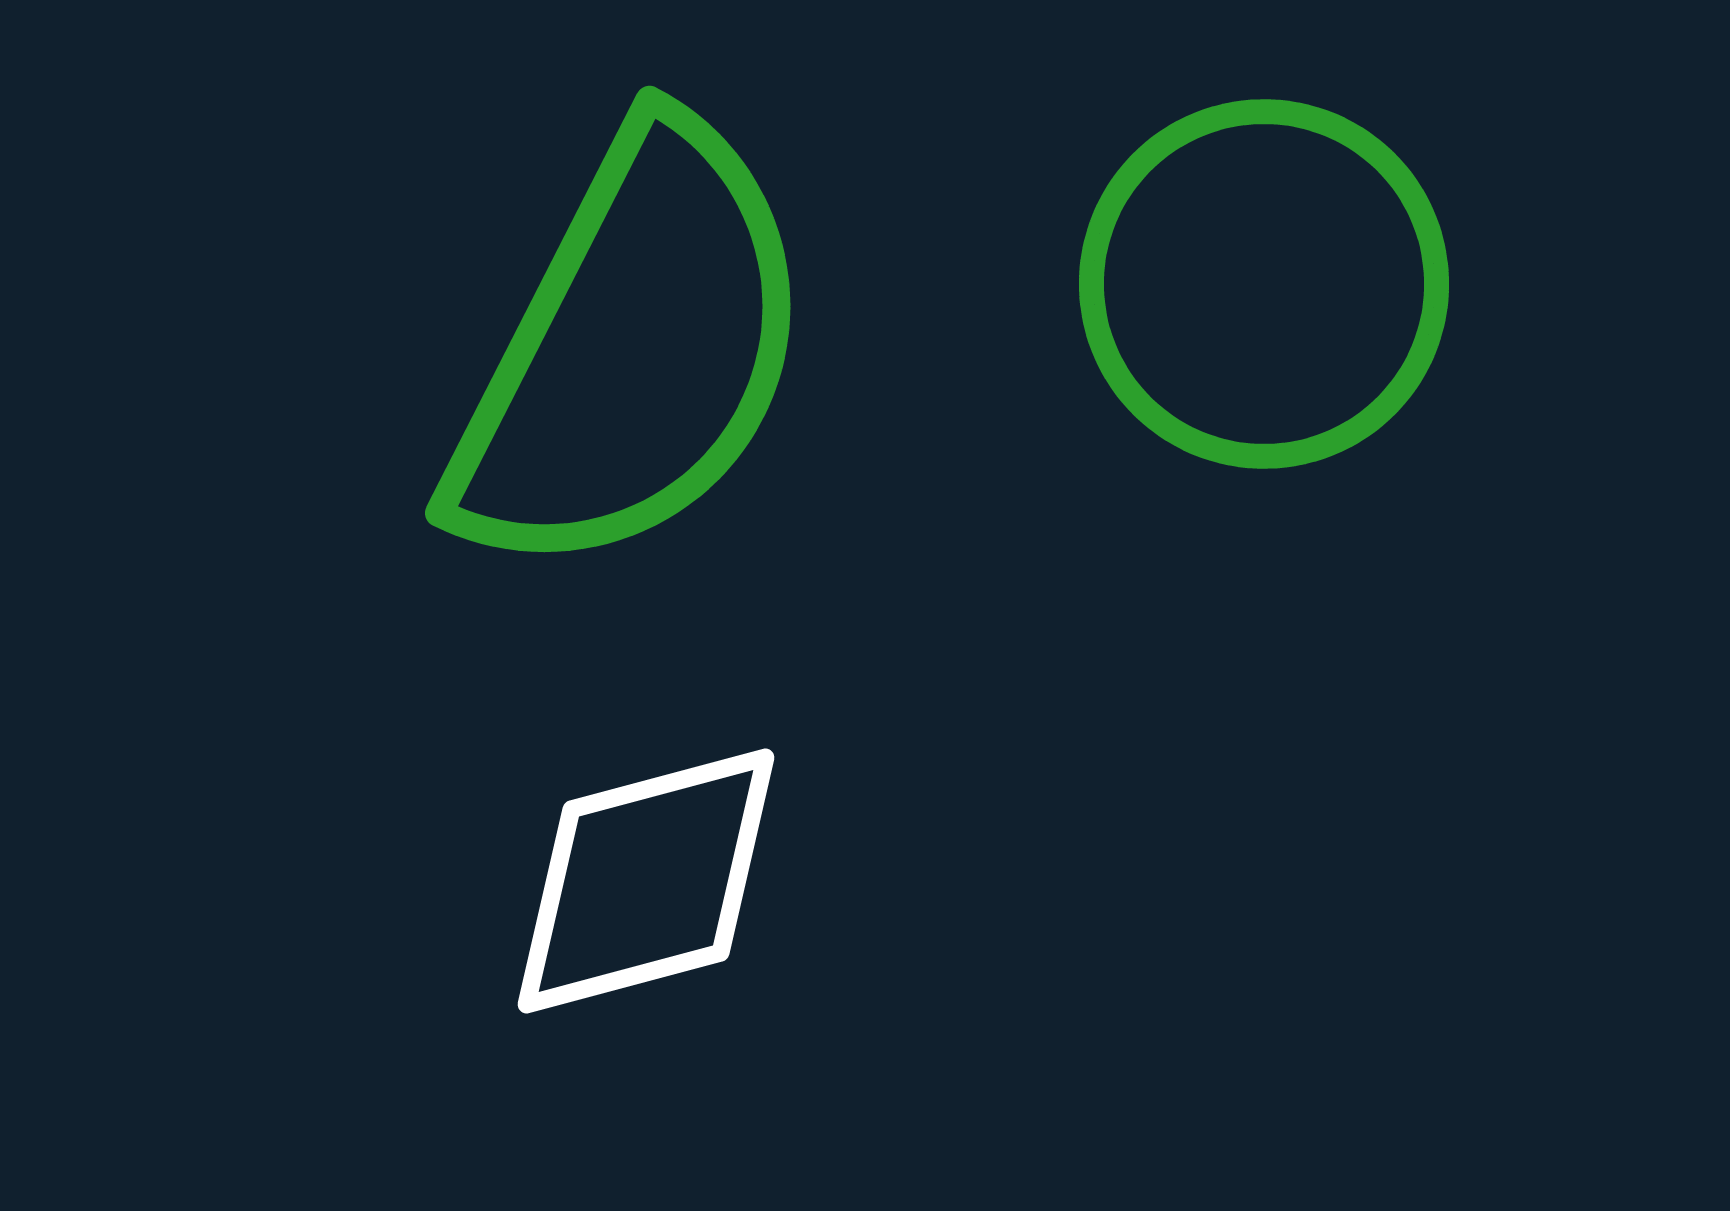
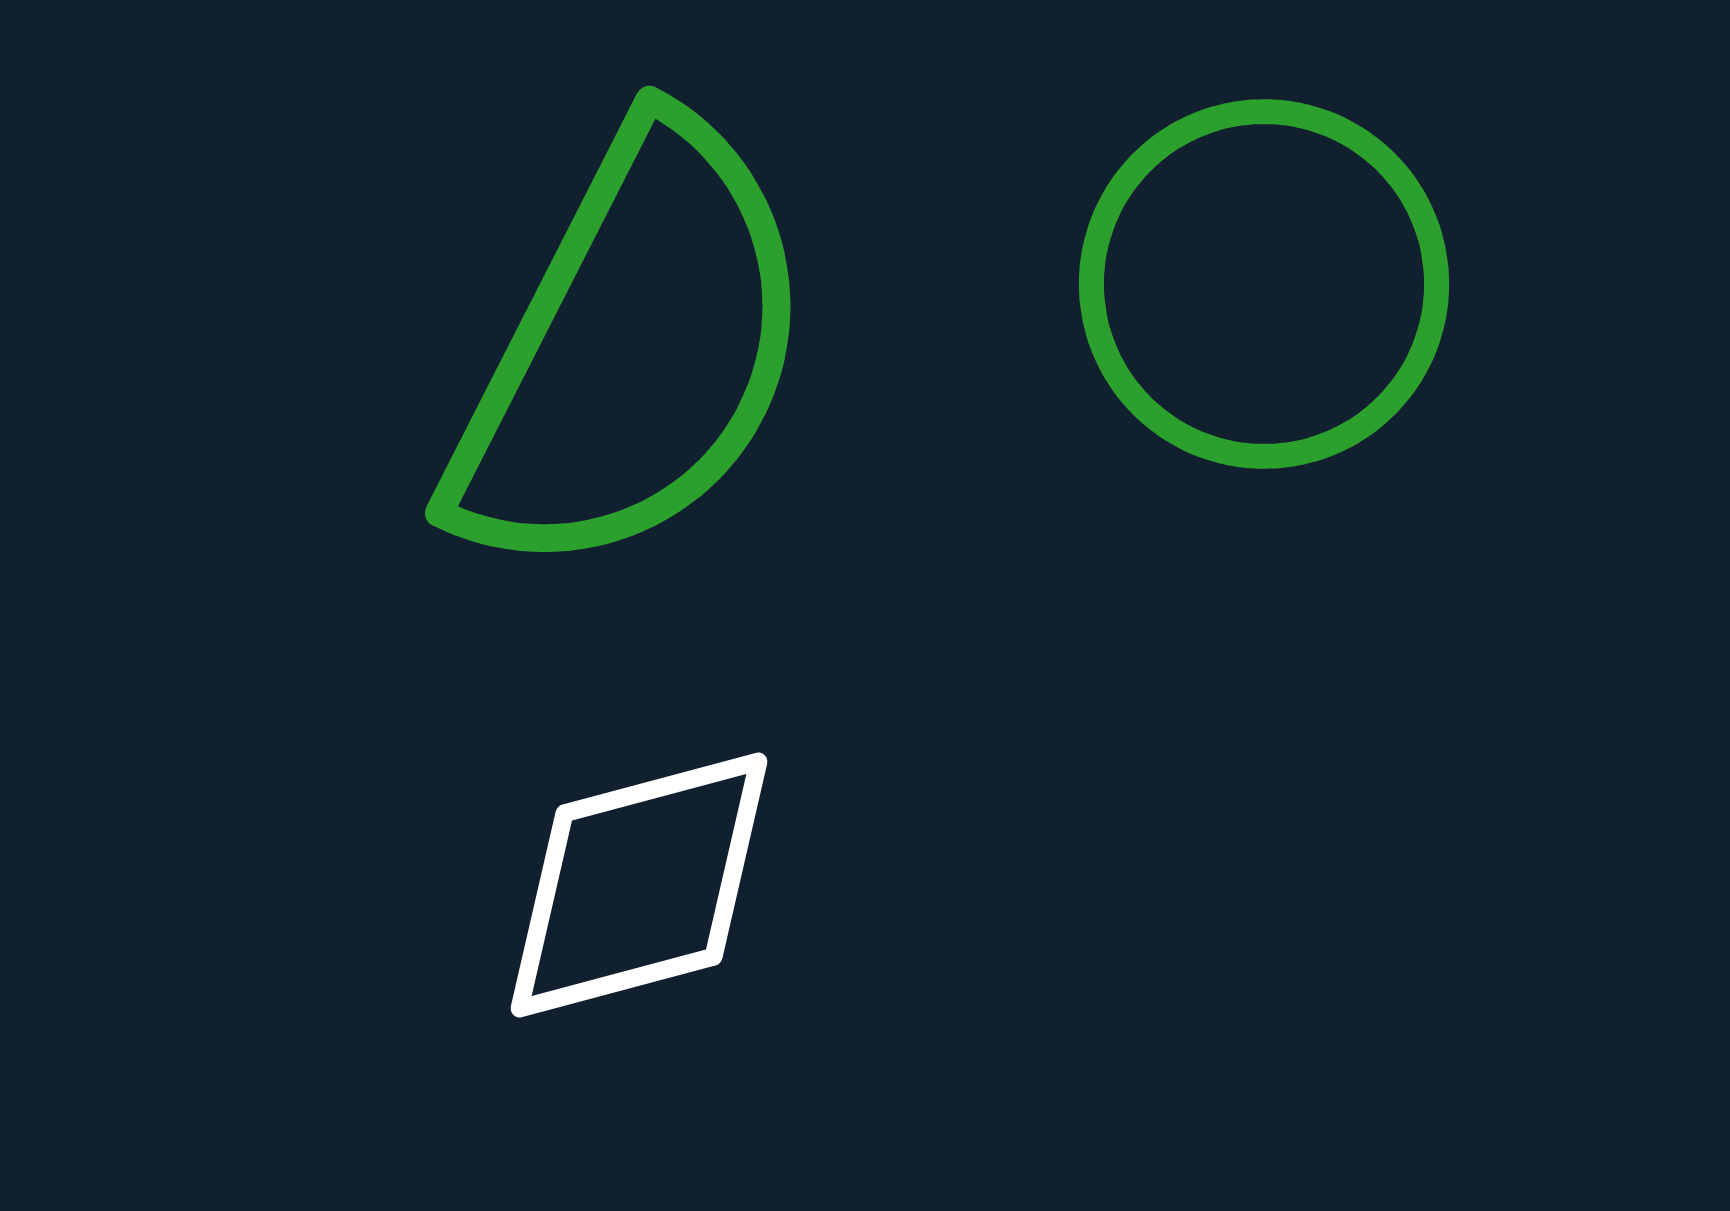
white diamond: moved 7 px left, 4 px down
